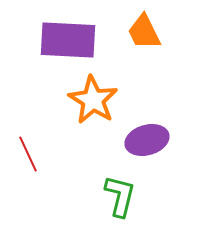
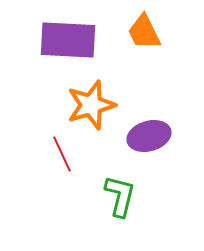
orange star: moved 2 px left, 5 px down; rotated 24 degrees clockwise
purple ellipse: moved 2 px right, 4 px up
red line: moved 34 px right
